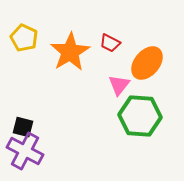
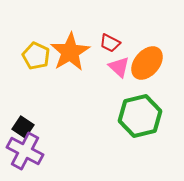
yellow pentagon: moved 12 px right, 18 px down
pink triangle: moved 18 px up; rotated 25 degrees counterclockwise
green hexagon: rotated 18 degrees counterclockwise
black square: rotated 20 degrees clockwise
